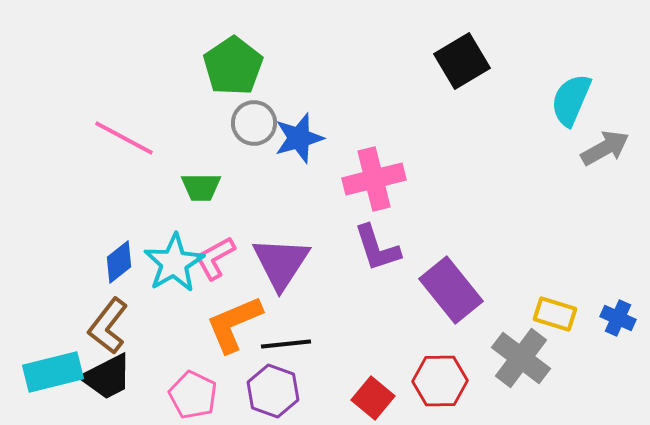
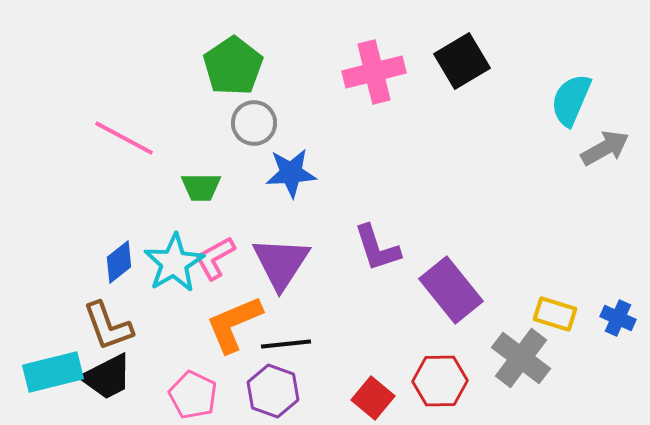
blue star: moved 8 px left, 35 px down; rotated 12 degrees clockwise
pink cross: moved 107 px up
brown L-shape: rotated 58 degrees counterclockwise
